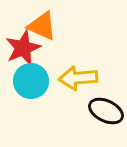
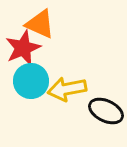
orange triangle: moved 2 px left, 2 px up
yellow arrow: moved 11 px left, 11 px down; rotated 6 degrees counterclockwise
